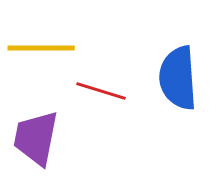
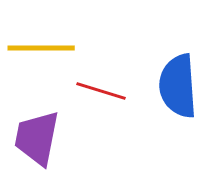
blue semicircle: moved 8 px down
purple trapezoid: moved 1 px right
